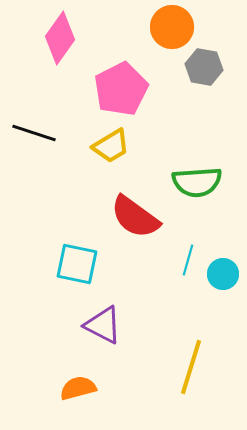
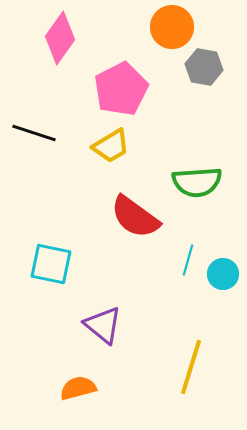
cyan square: moved 26 px left
purple triangle: rotated 12 degrees clockwise
